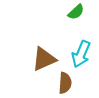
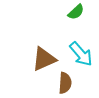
cyan arrow: rotated 64 degrees counterclockwise
